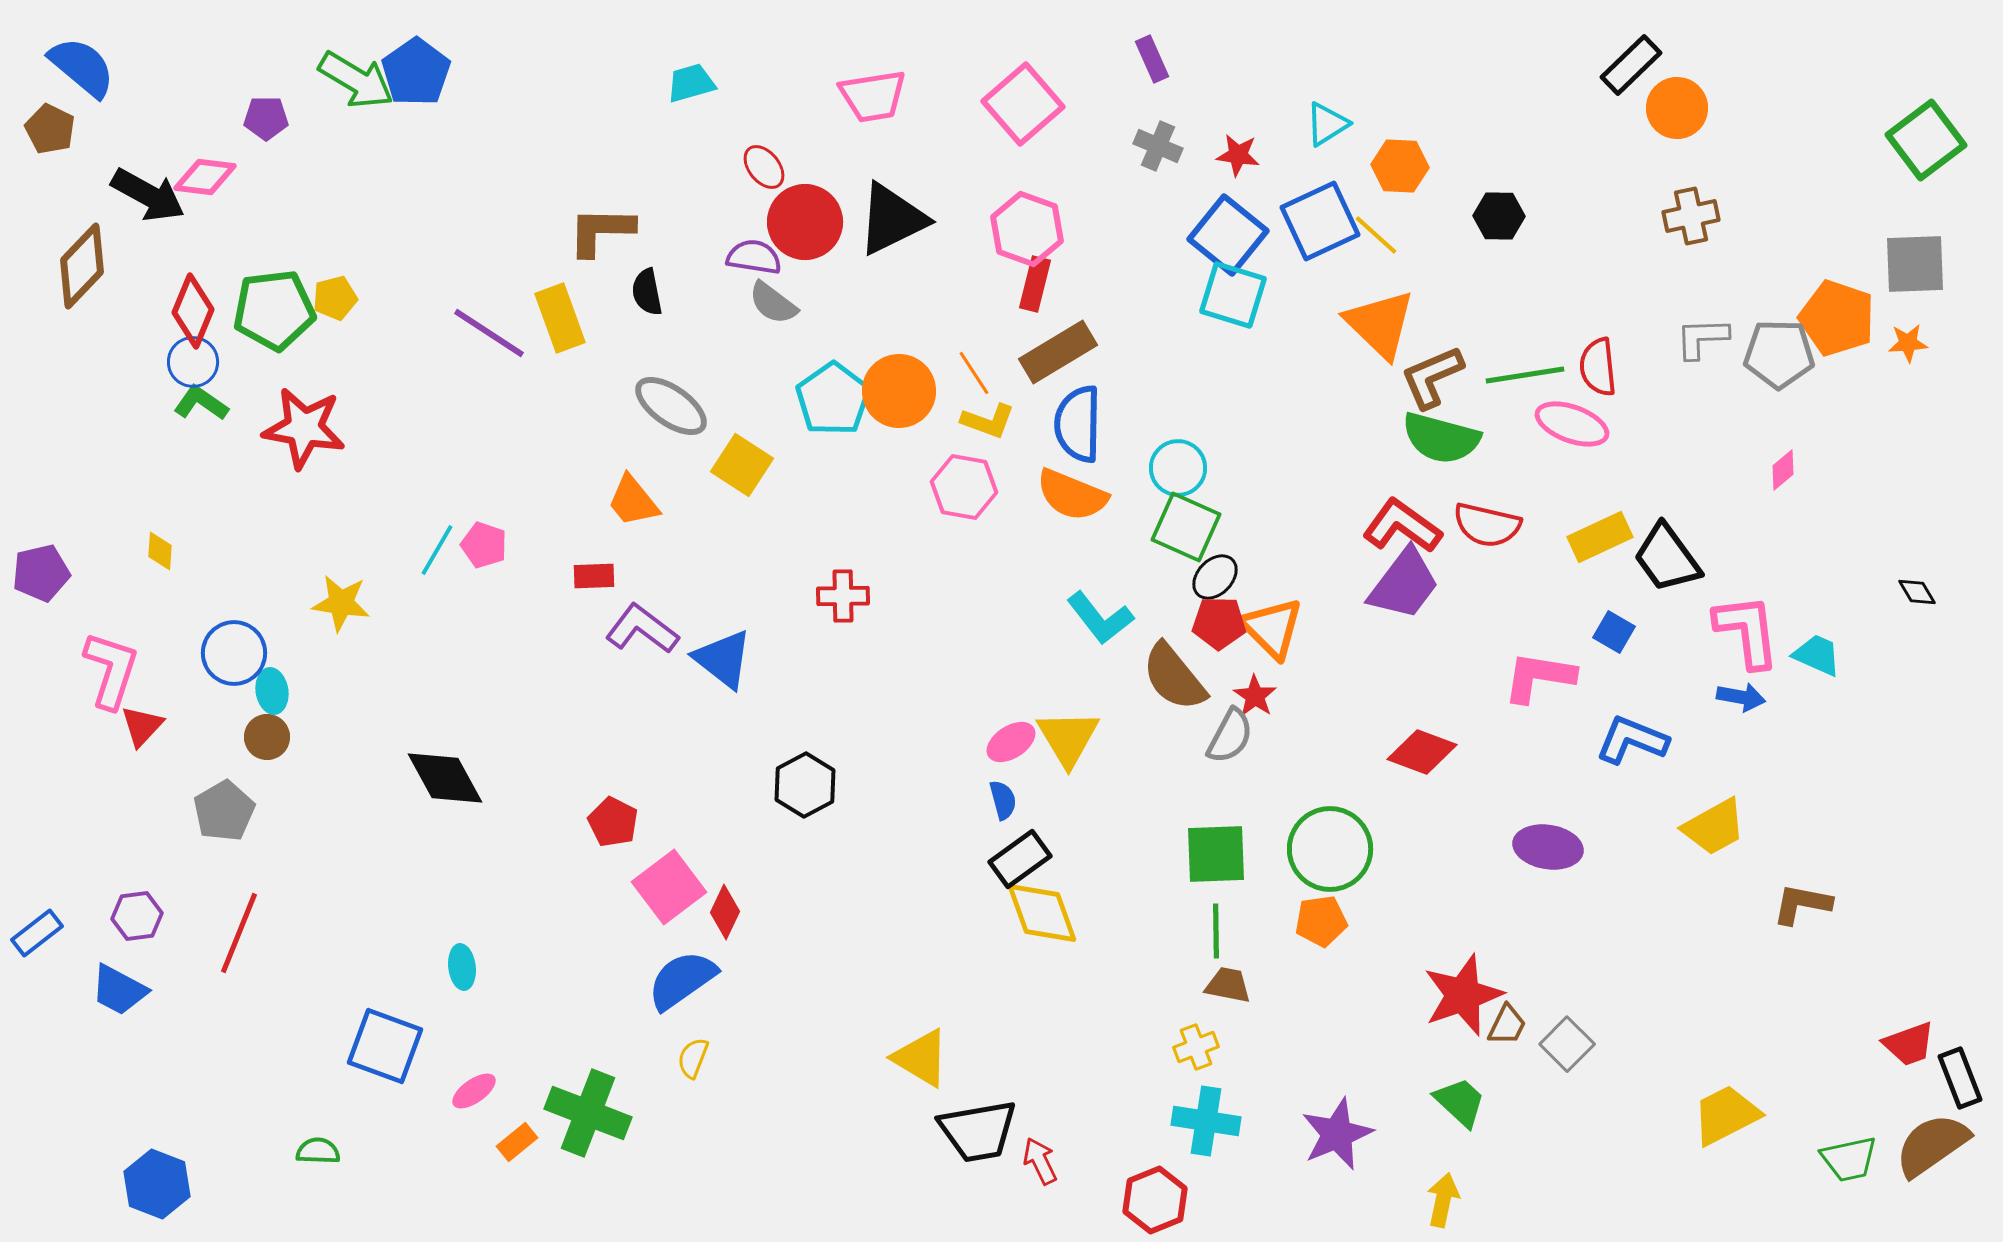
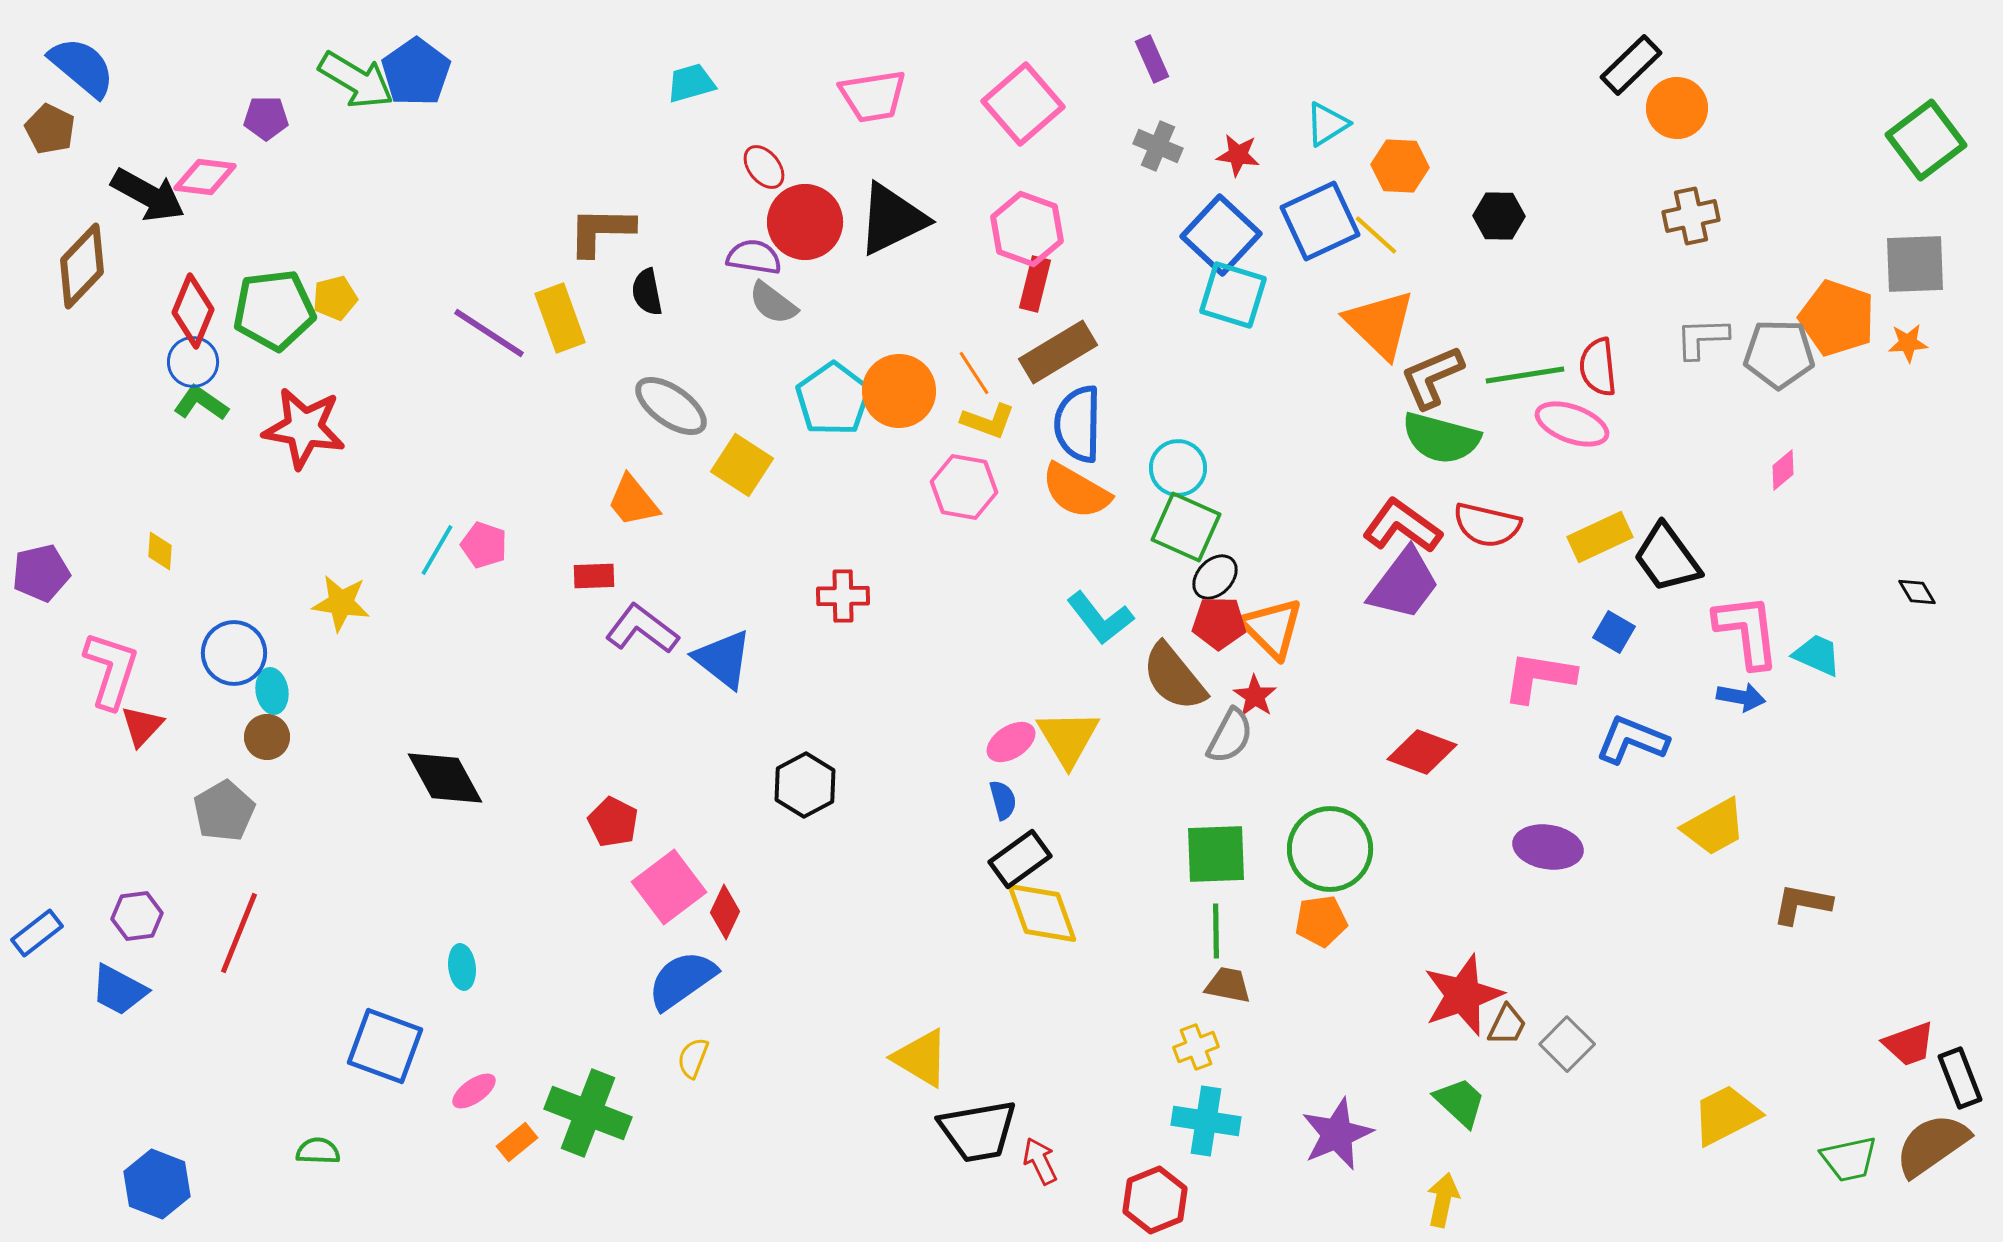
blue square at (1228, 235): moved 7 px left; rotated 4 degrees clockwise
orange semicircle at (1072, 495): moved 4 px right, 4 px up; rotated 8 degrees clockwise
